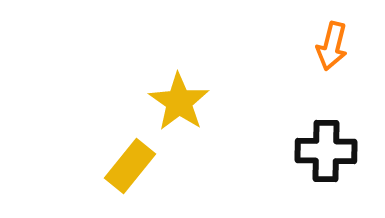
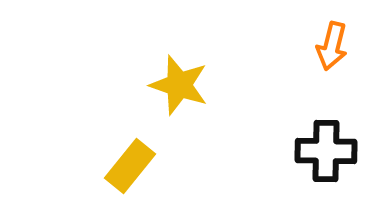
yellow star: moved 17 px up; rotated 16 degrees counterclockwise
